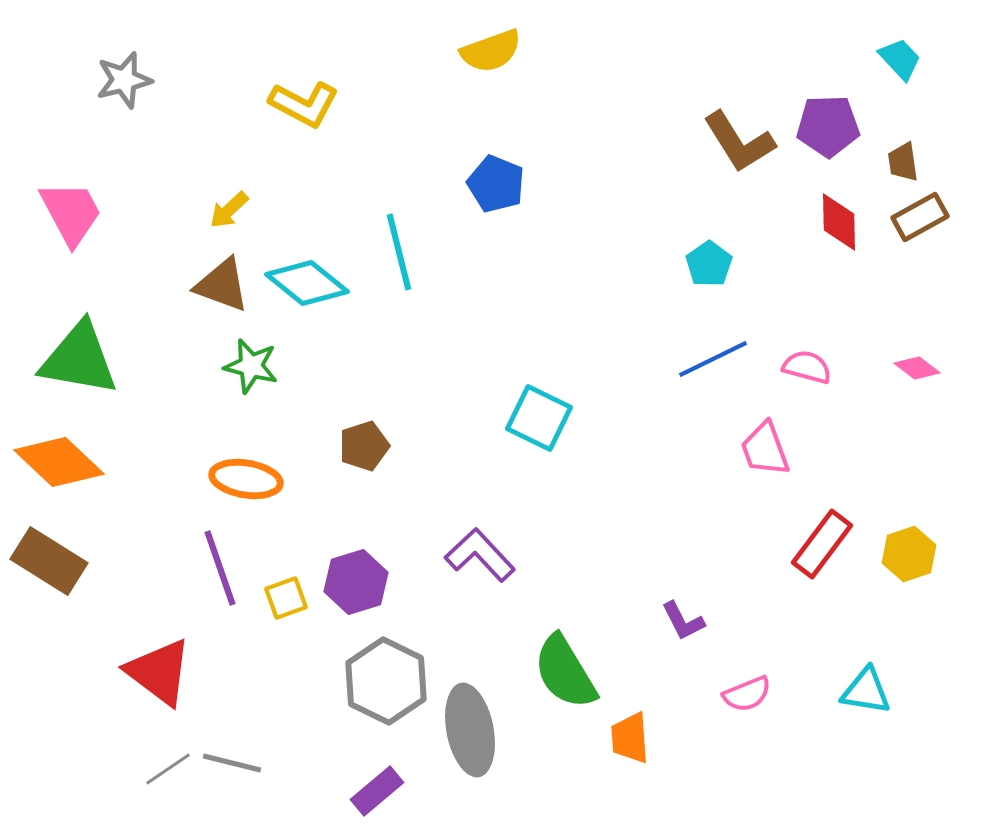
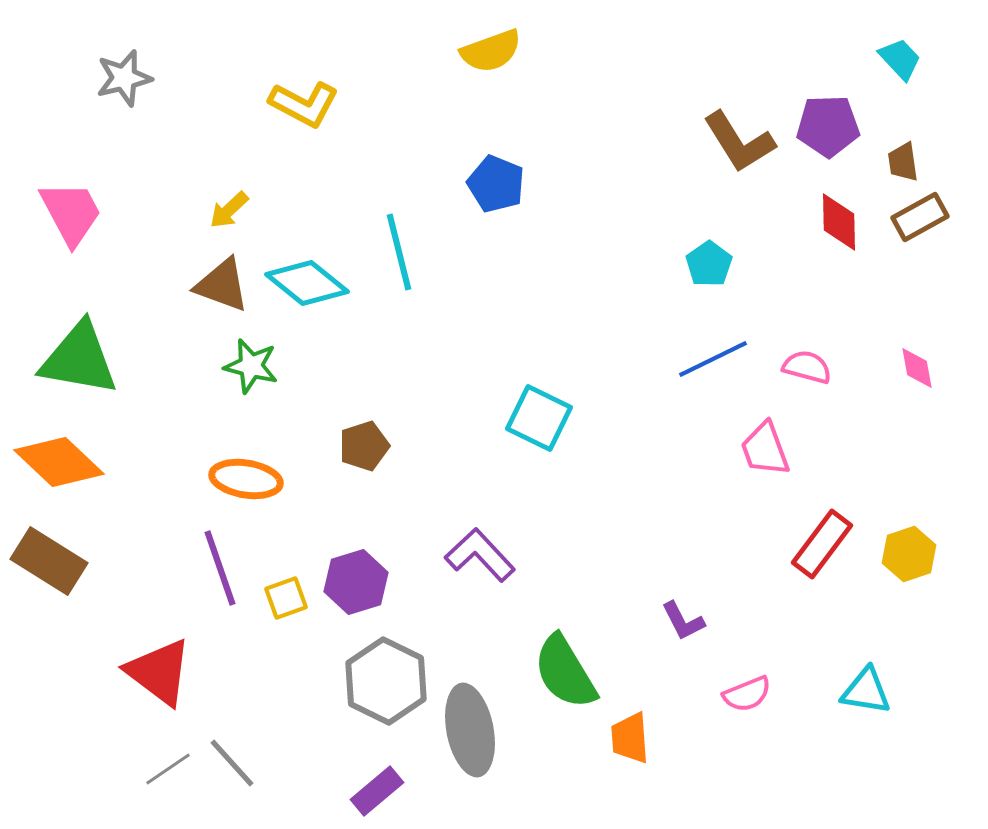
gray star at (124, 80): moved 2 px up
pink diamond at (917, 368): rotated 42 degrees clockwise
gray line at (232, 763): rotated 34 degrees clockwise
